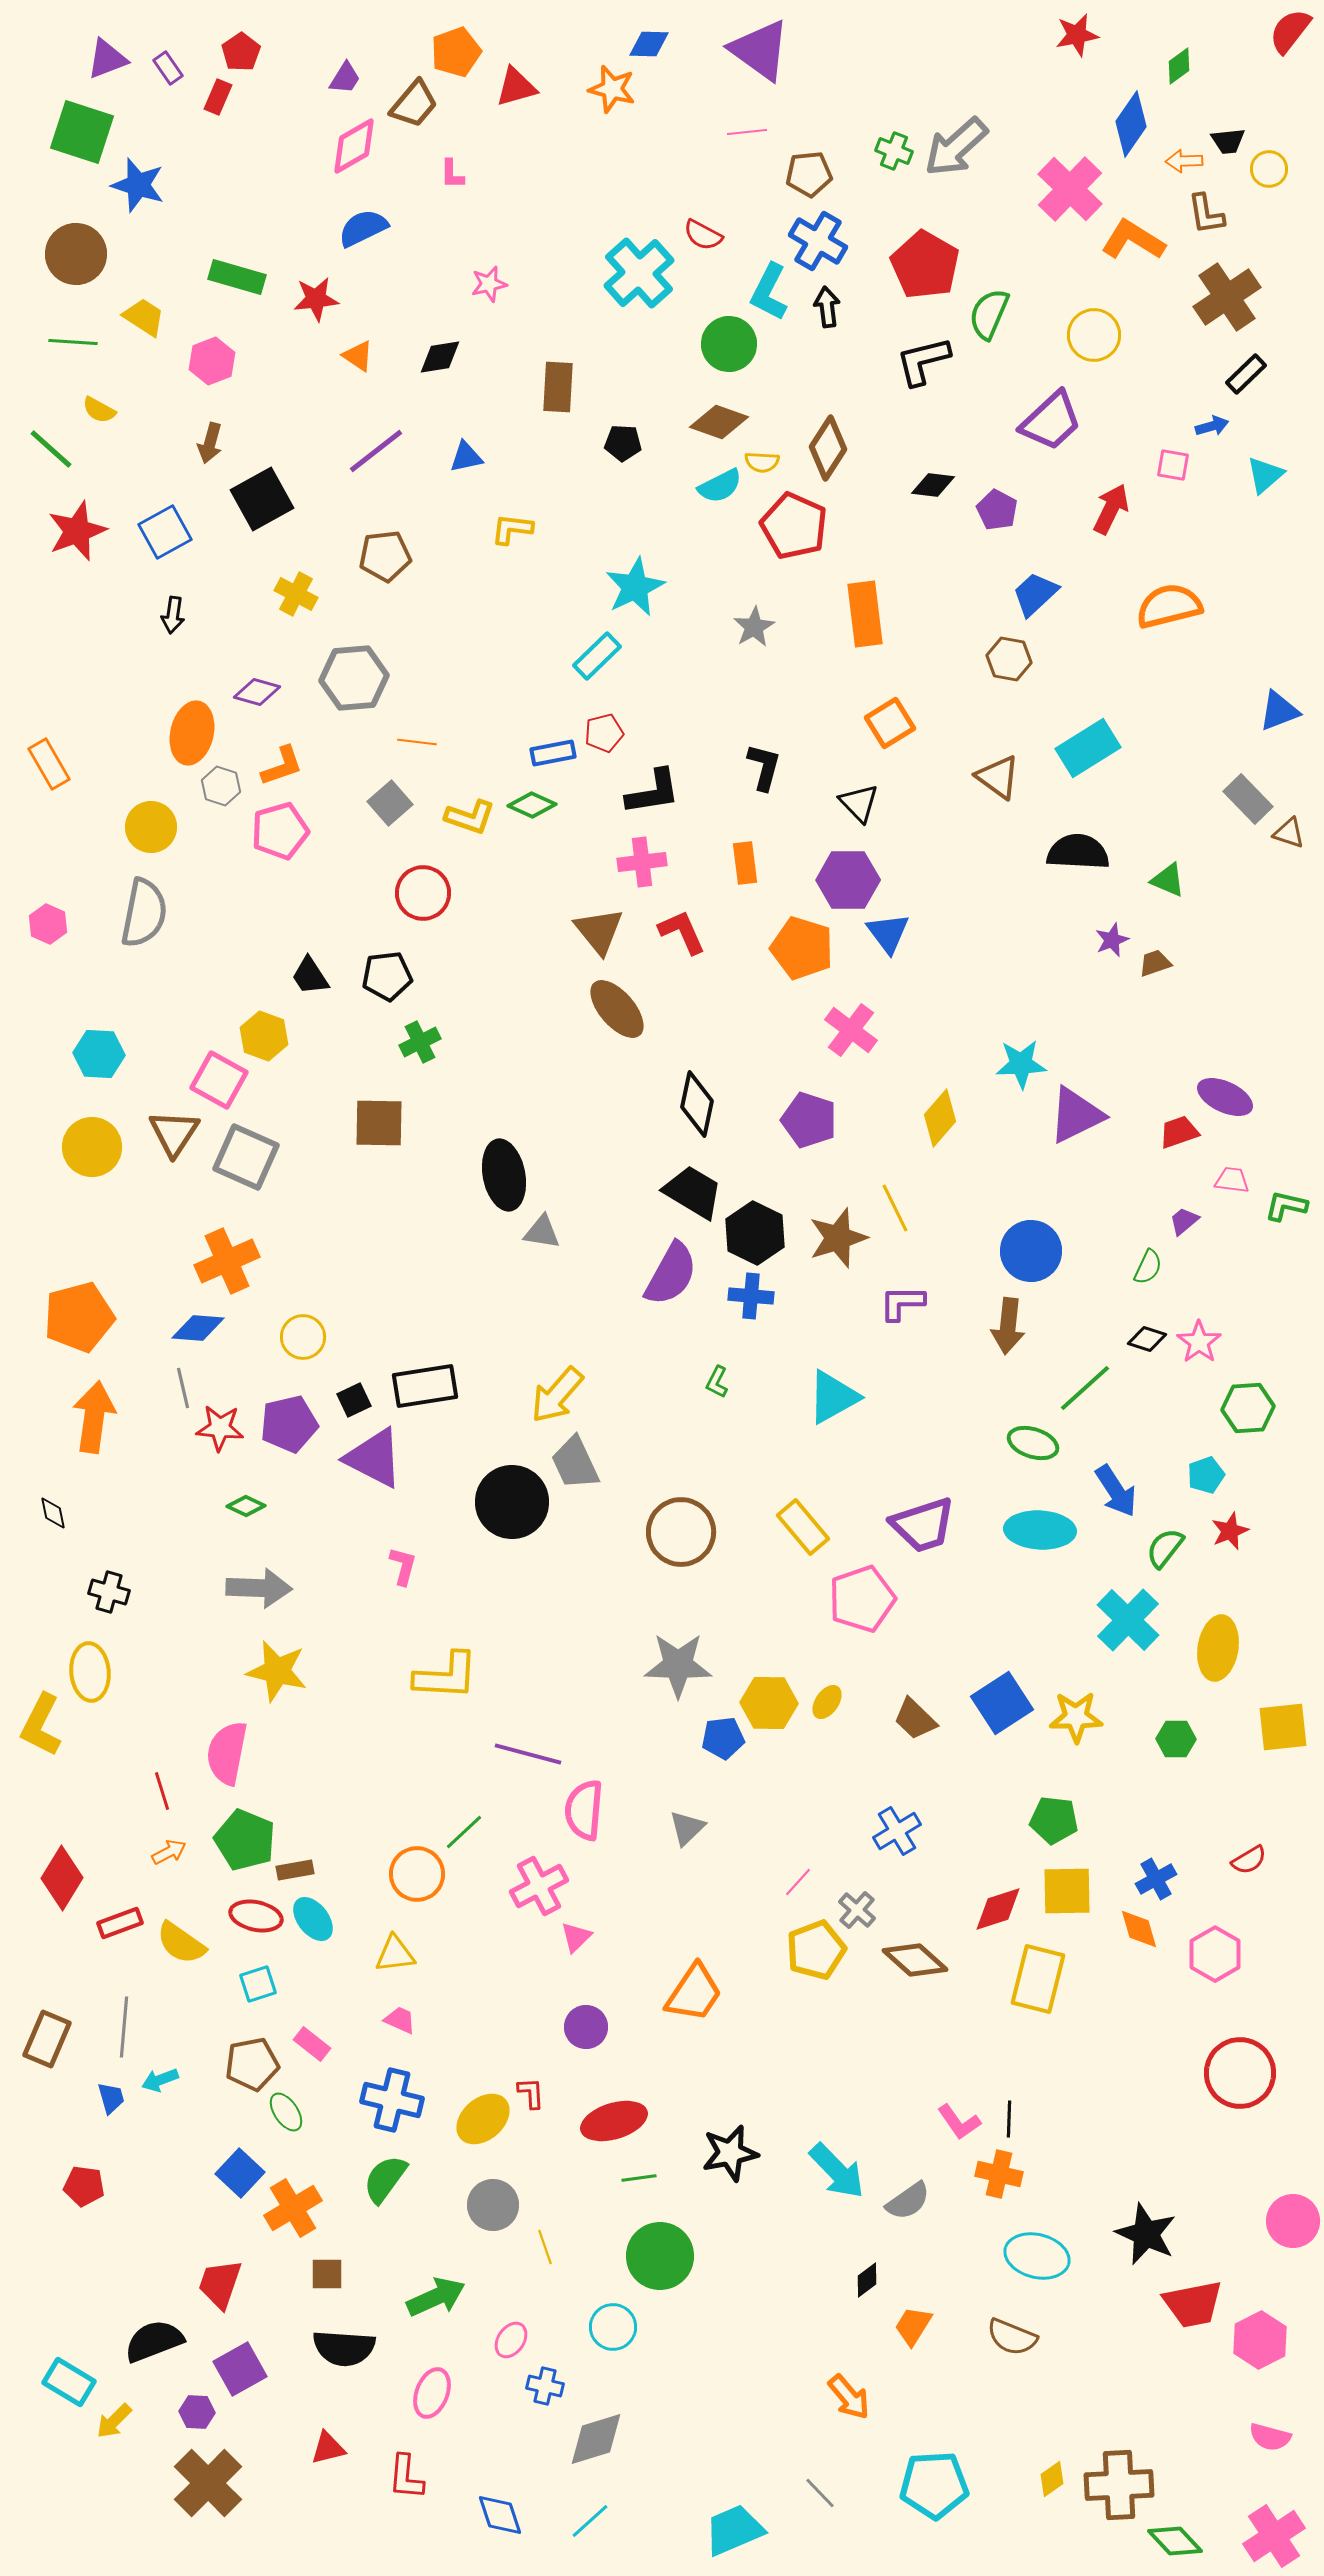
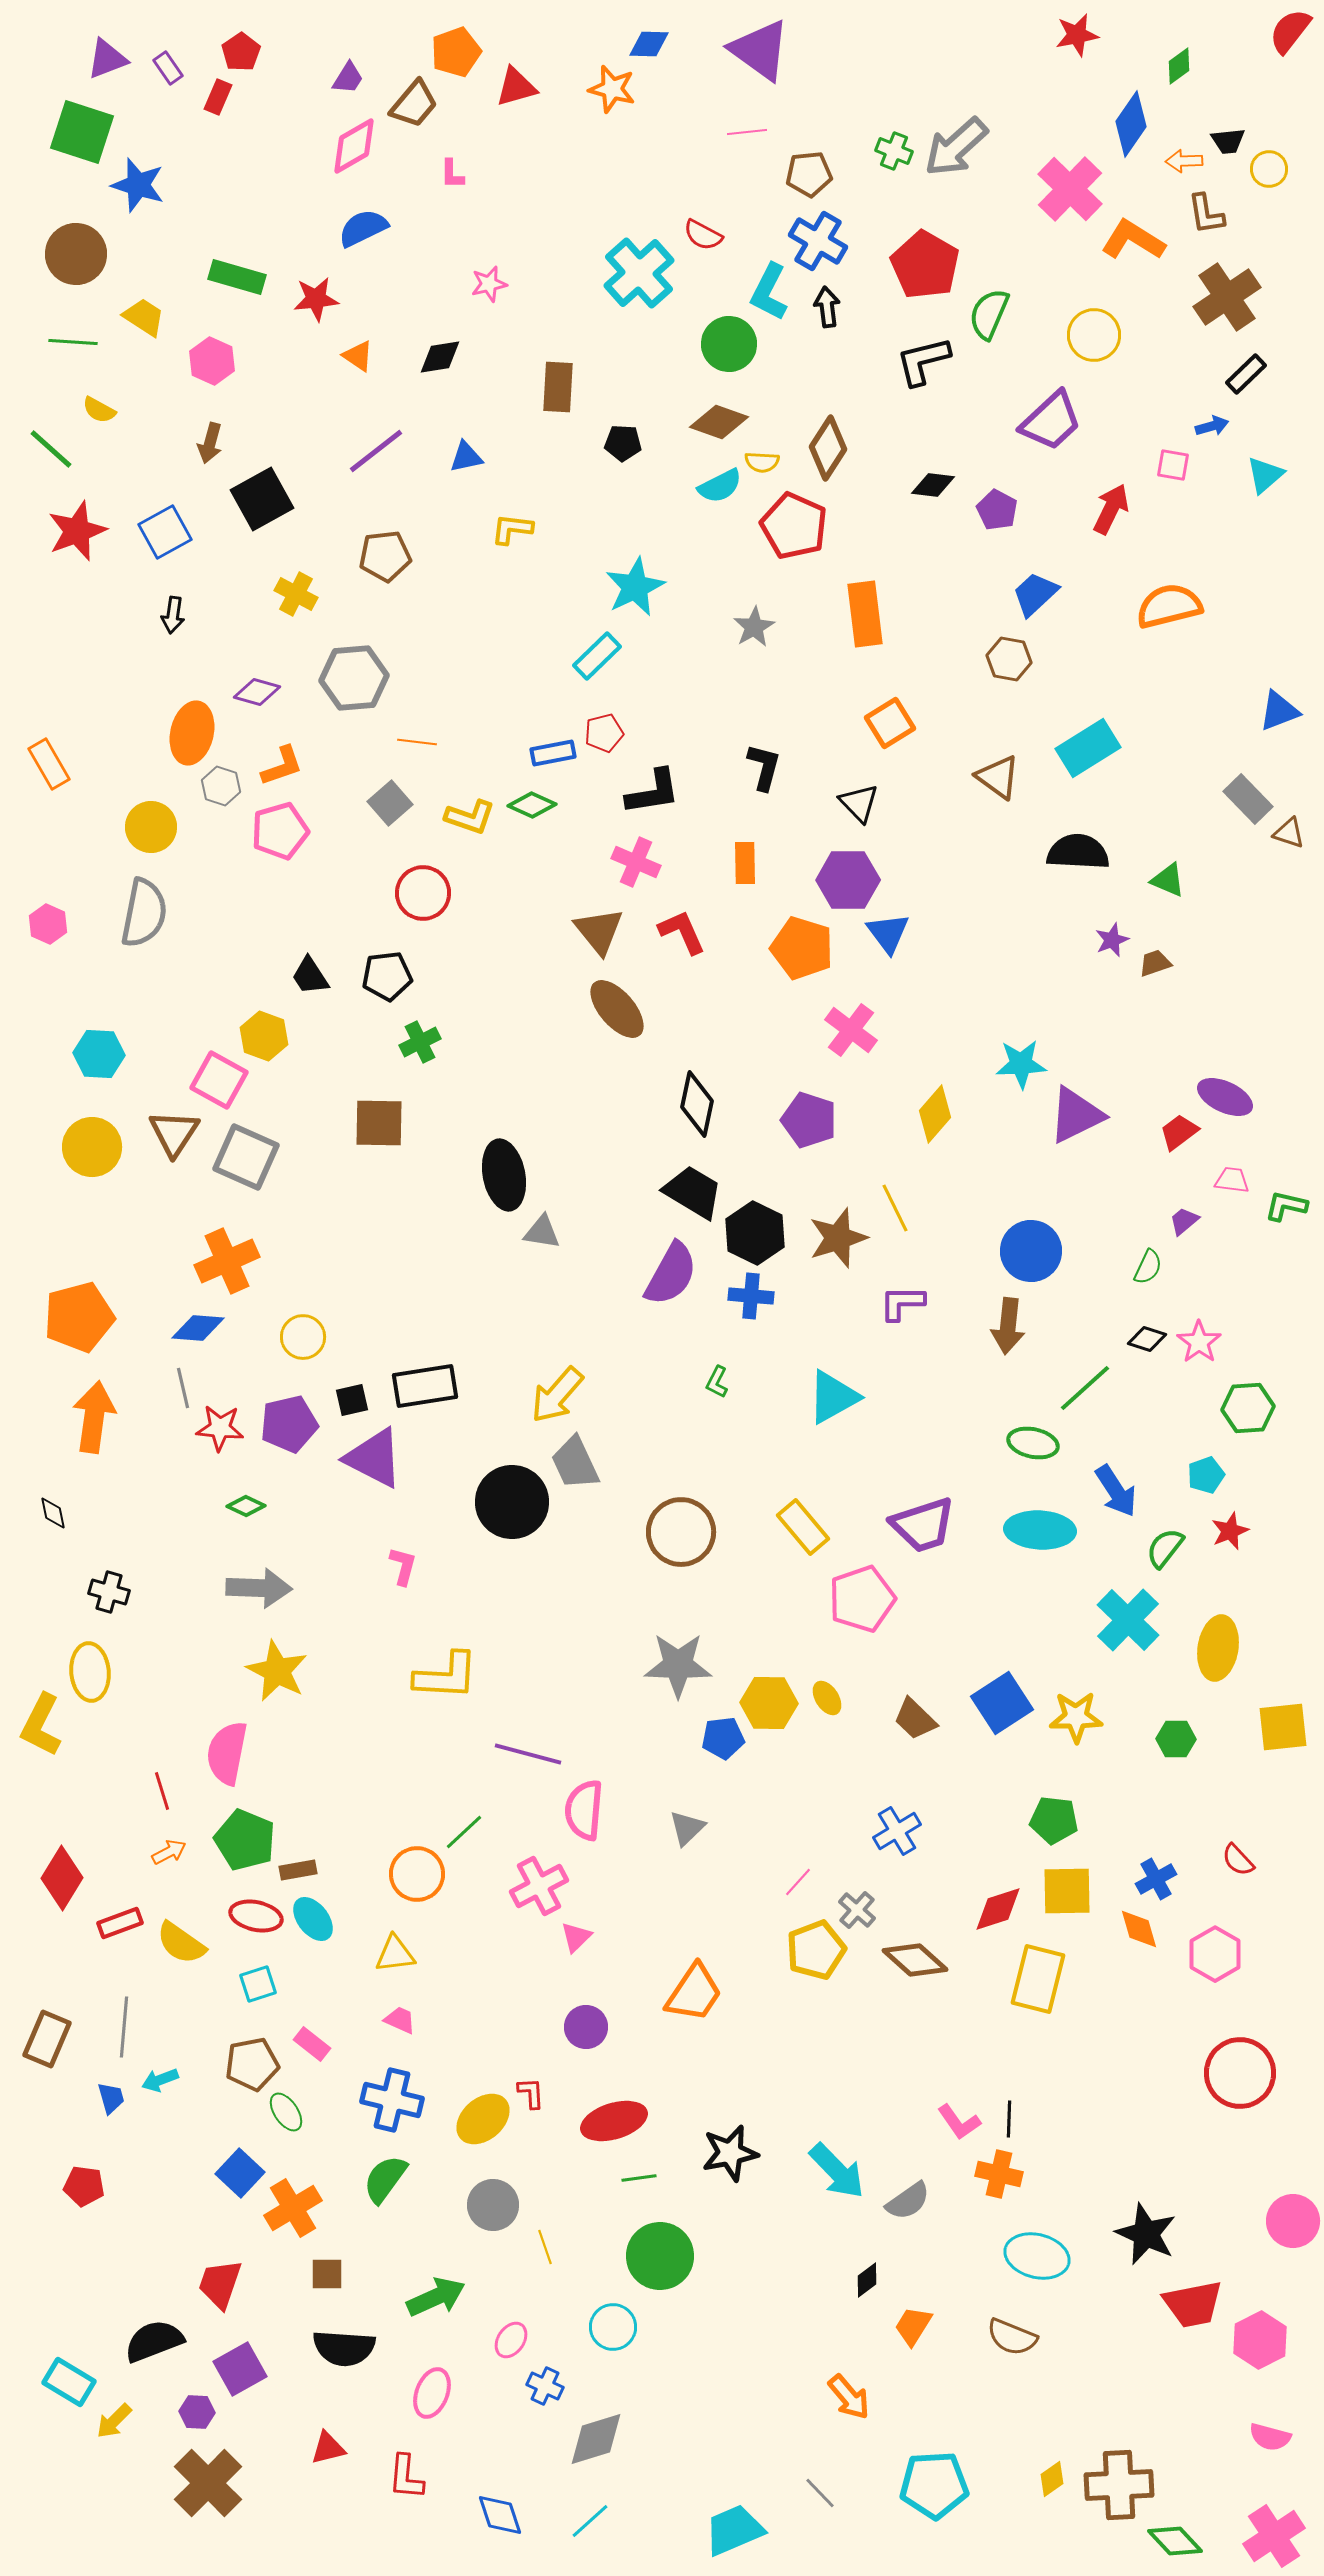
purple trapezoid at (345, 78): moved 3 px right
pink hexagon at (212, 361): rotated 15 degrees counterclockwise
pink cross at (642, 862): moved 6 px left; rotated 30 degrees clockwise
orange rectangle at (745, 863): rotated 6 degrees clockwise
yellow diamond at (940, 1118): moved 5 px left, 4 px up
red trapezoid at (1179, 1132): rotated 18 degrees counterclockwise
black square at (354, 1400): moved 2 px left; rotated 12 degrees clockwise
green ellipse at (1033, 1443): rotated 6 degrees counterclockwise
yellow star at (277, 1671): rotated 14 degrees clockwise
yellow ellipse at (827, 1702): moved 4 px up; rotated 68 degrees counterclockwise
red semicircle at (1249, 1860): moved 11 px left; rotated 78 degrees clockwise
brown rectangle at (295, 1870): moved 3 px right
blue cross at (545, 2386): rotated 12 degrees clockwise
